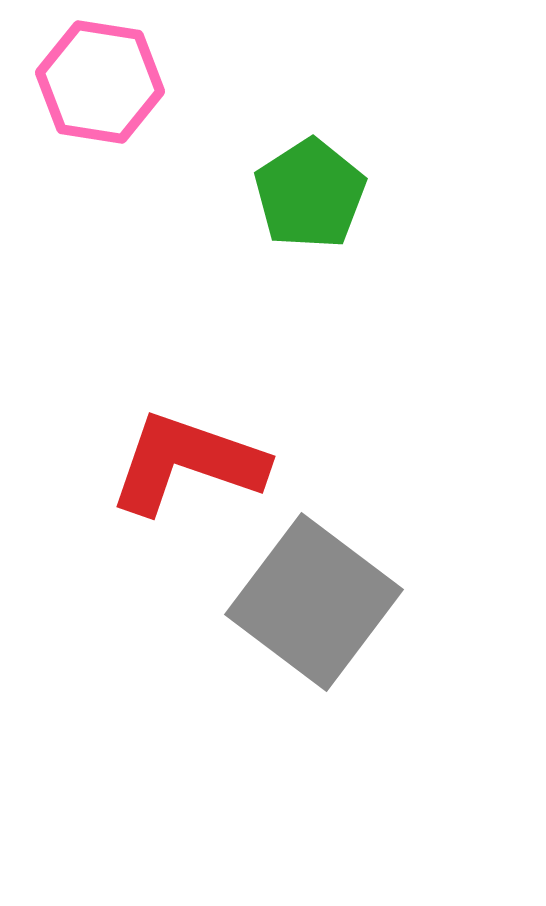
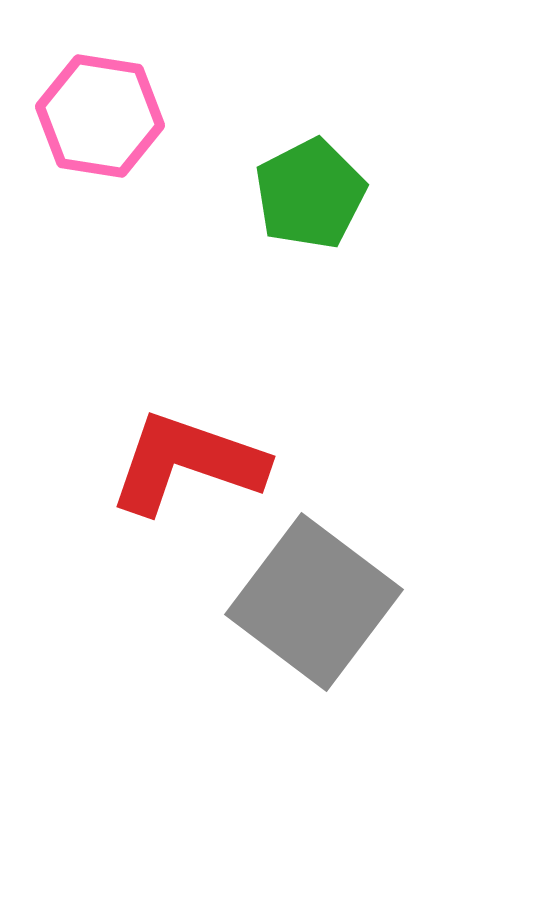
pink hexagon: moved 34 px down
green pentagon: rotated 6 degrees clockwise
